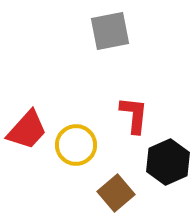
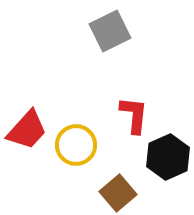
gray square: rotated 15 degrees counterclockwise
black hexagon: moved 5 px up
brown square: moved 2 px right
